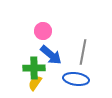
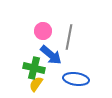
gray line: moved 14 px left, 15 px up
green cross: rotated 15 degrees clockwise
yellow semicircle: moved 1 px right, 1 px down
